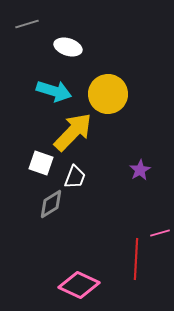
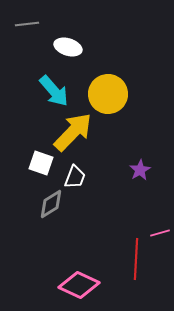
gray line: rotated 10 degrees clockwise
cyan arrow: rotated 32 degrees clockwise
